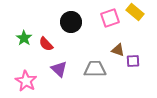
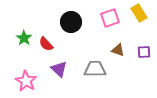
yellow rectangle: moved 4 px right, 1 px down; rotated 18 degrees clockwise
purple square: moved 11 px right, 9 px up
